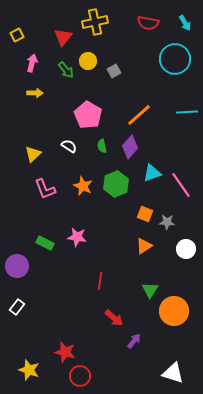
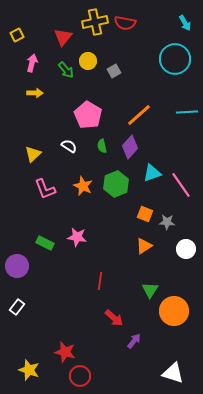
red semicircle: moved 23 px left
